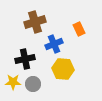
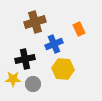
yellow star: moved 3 px up
